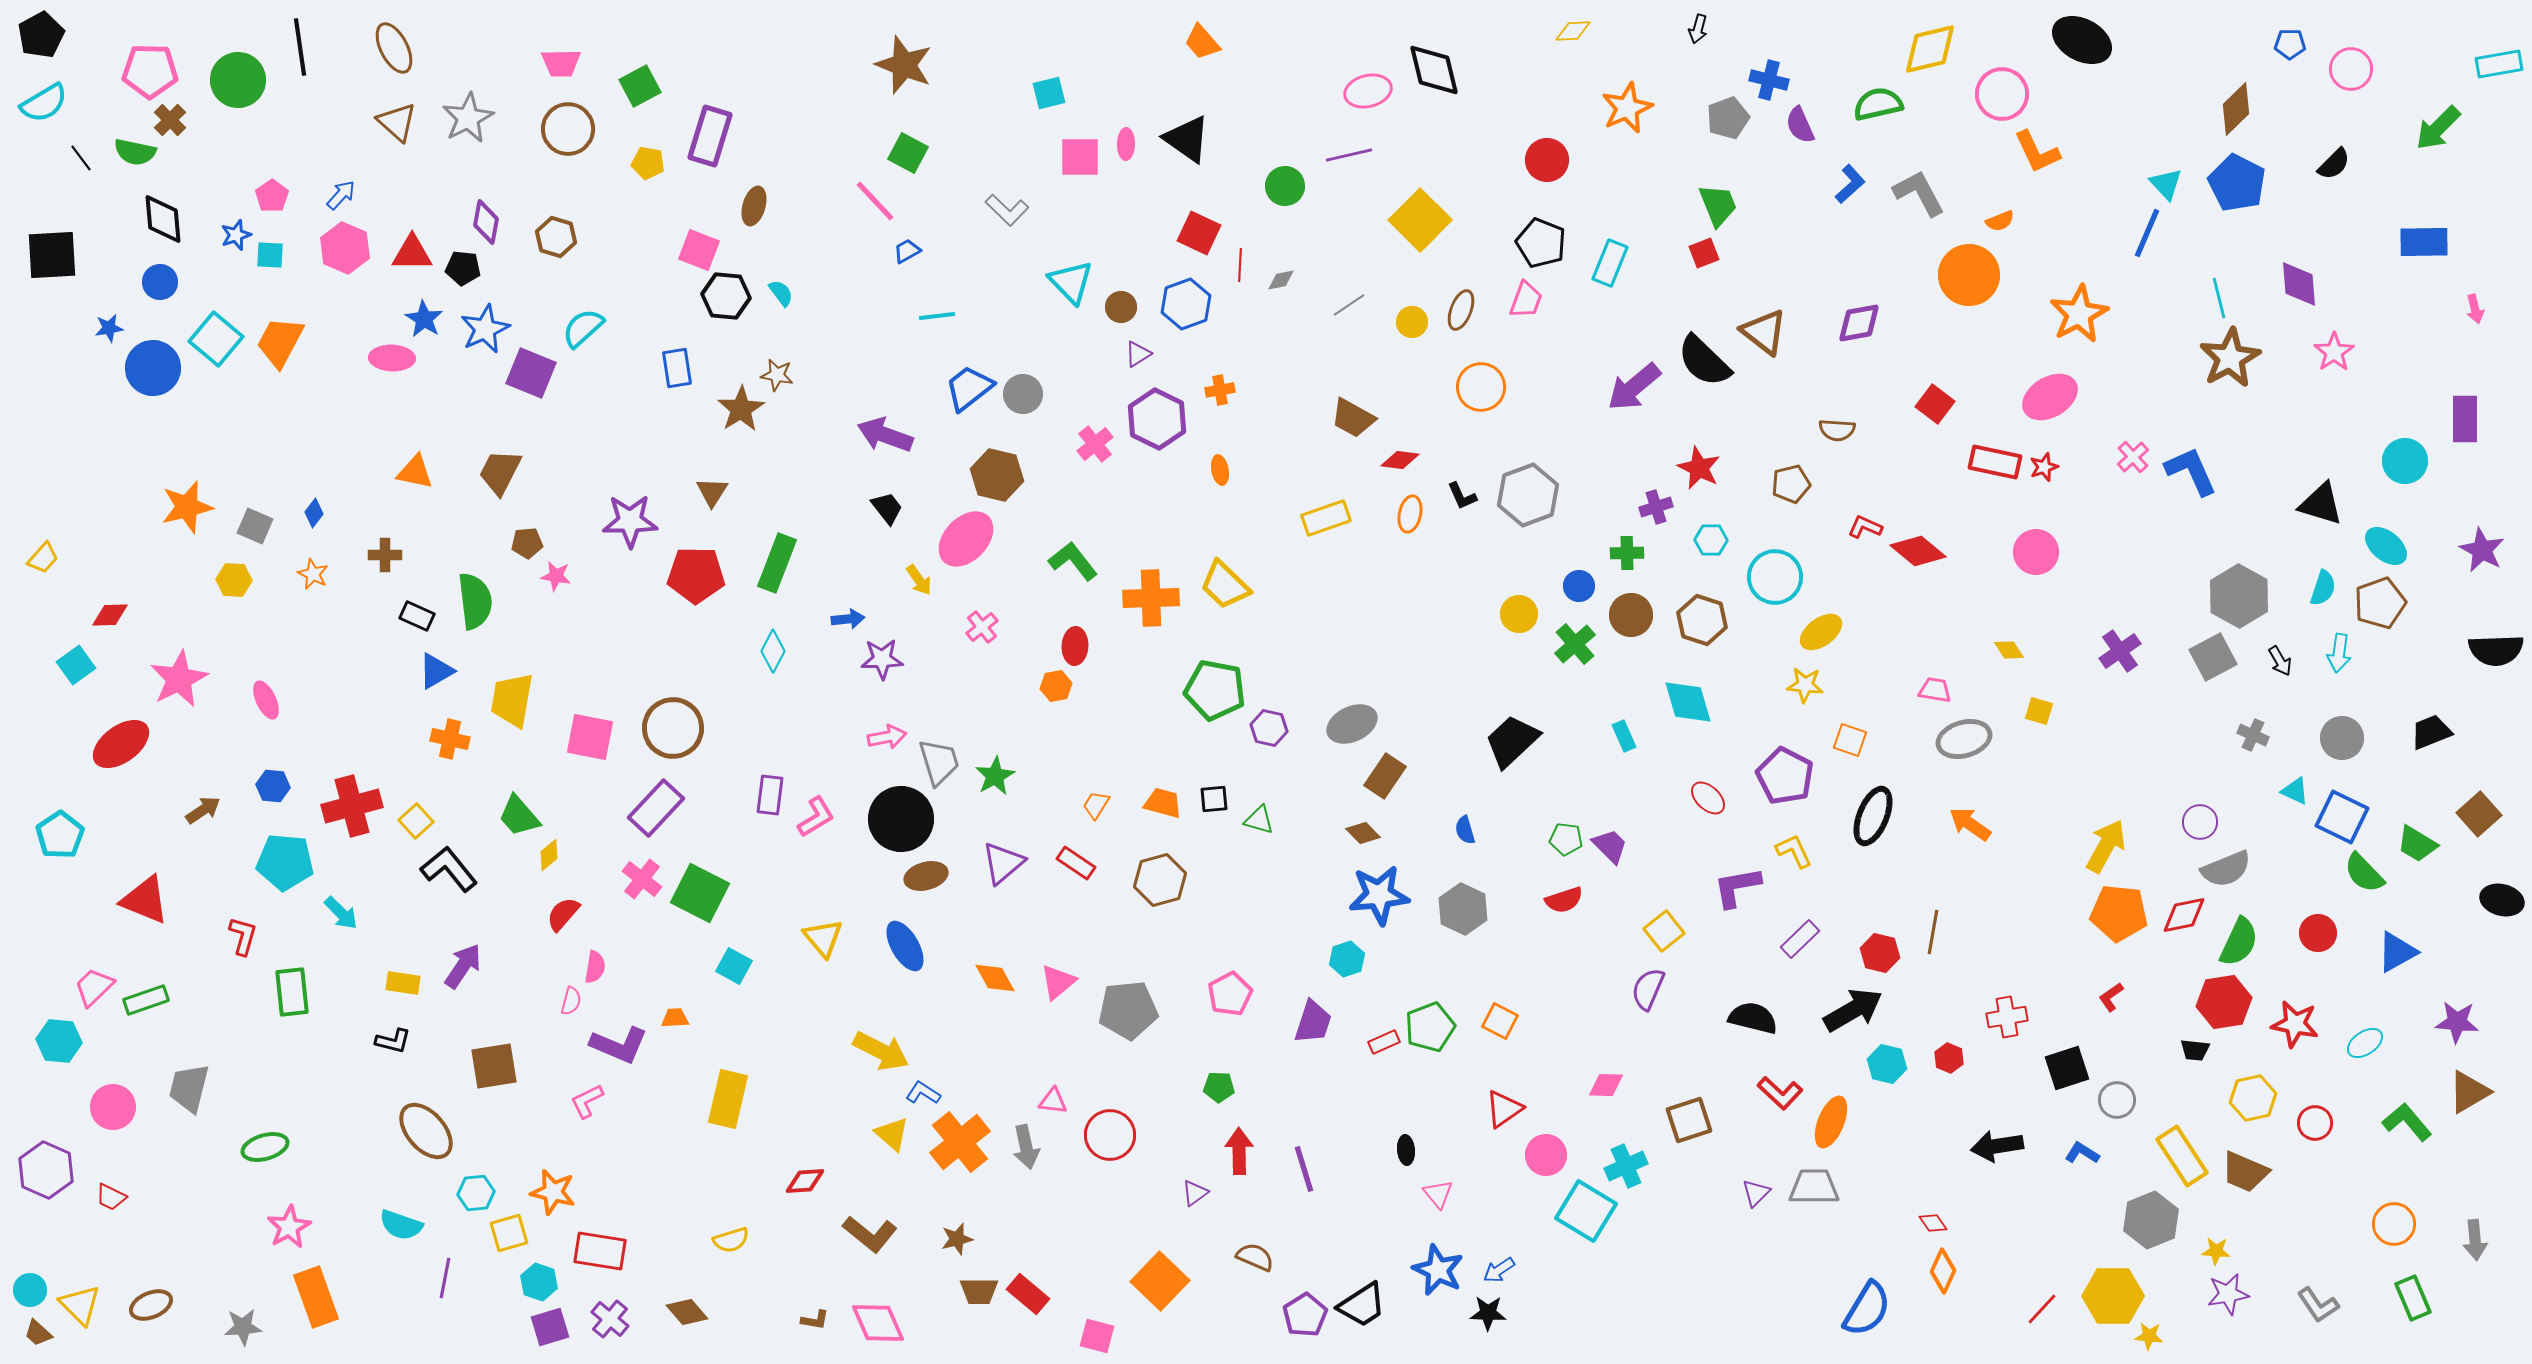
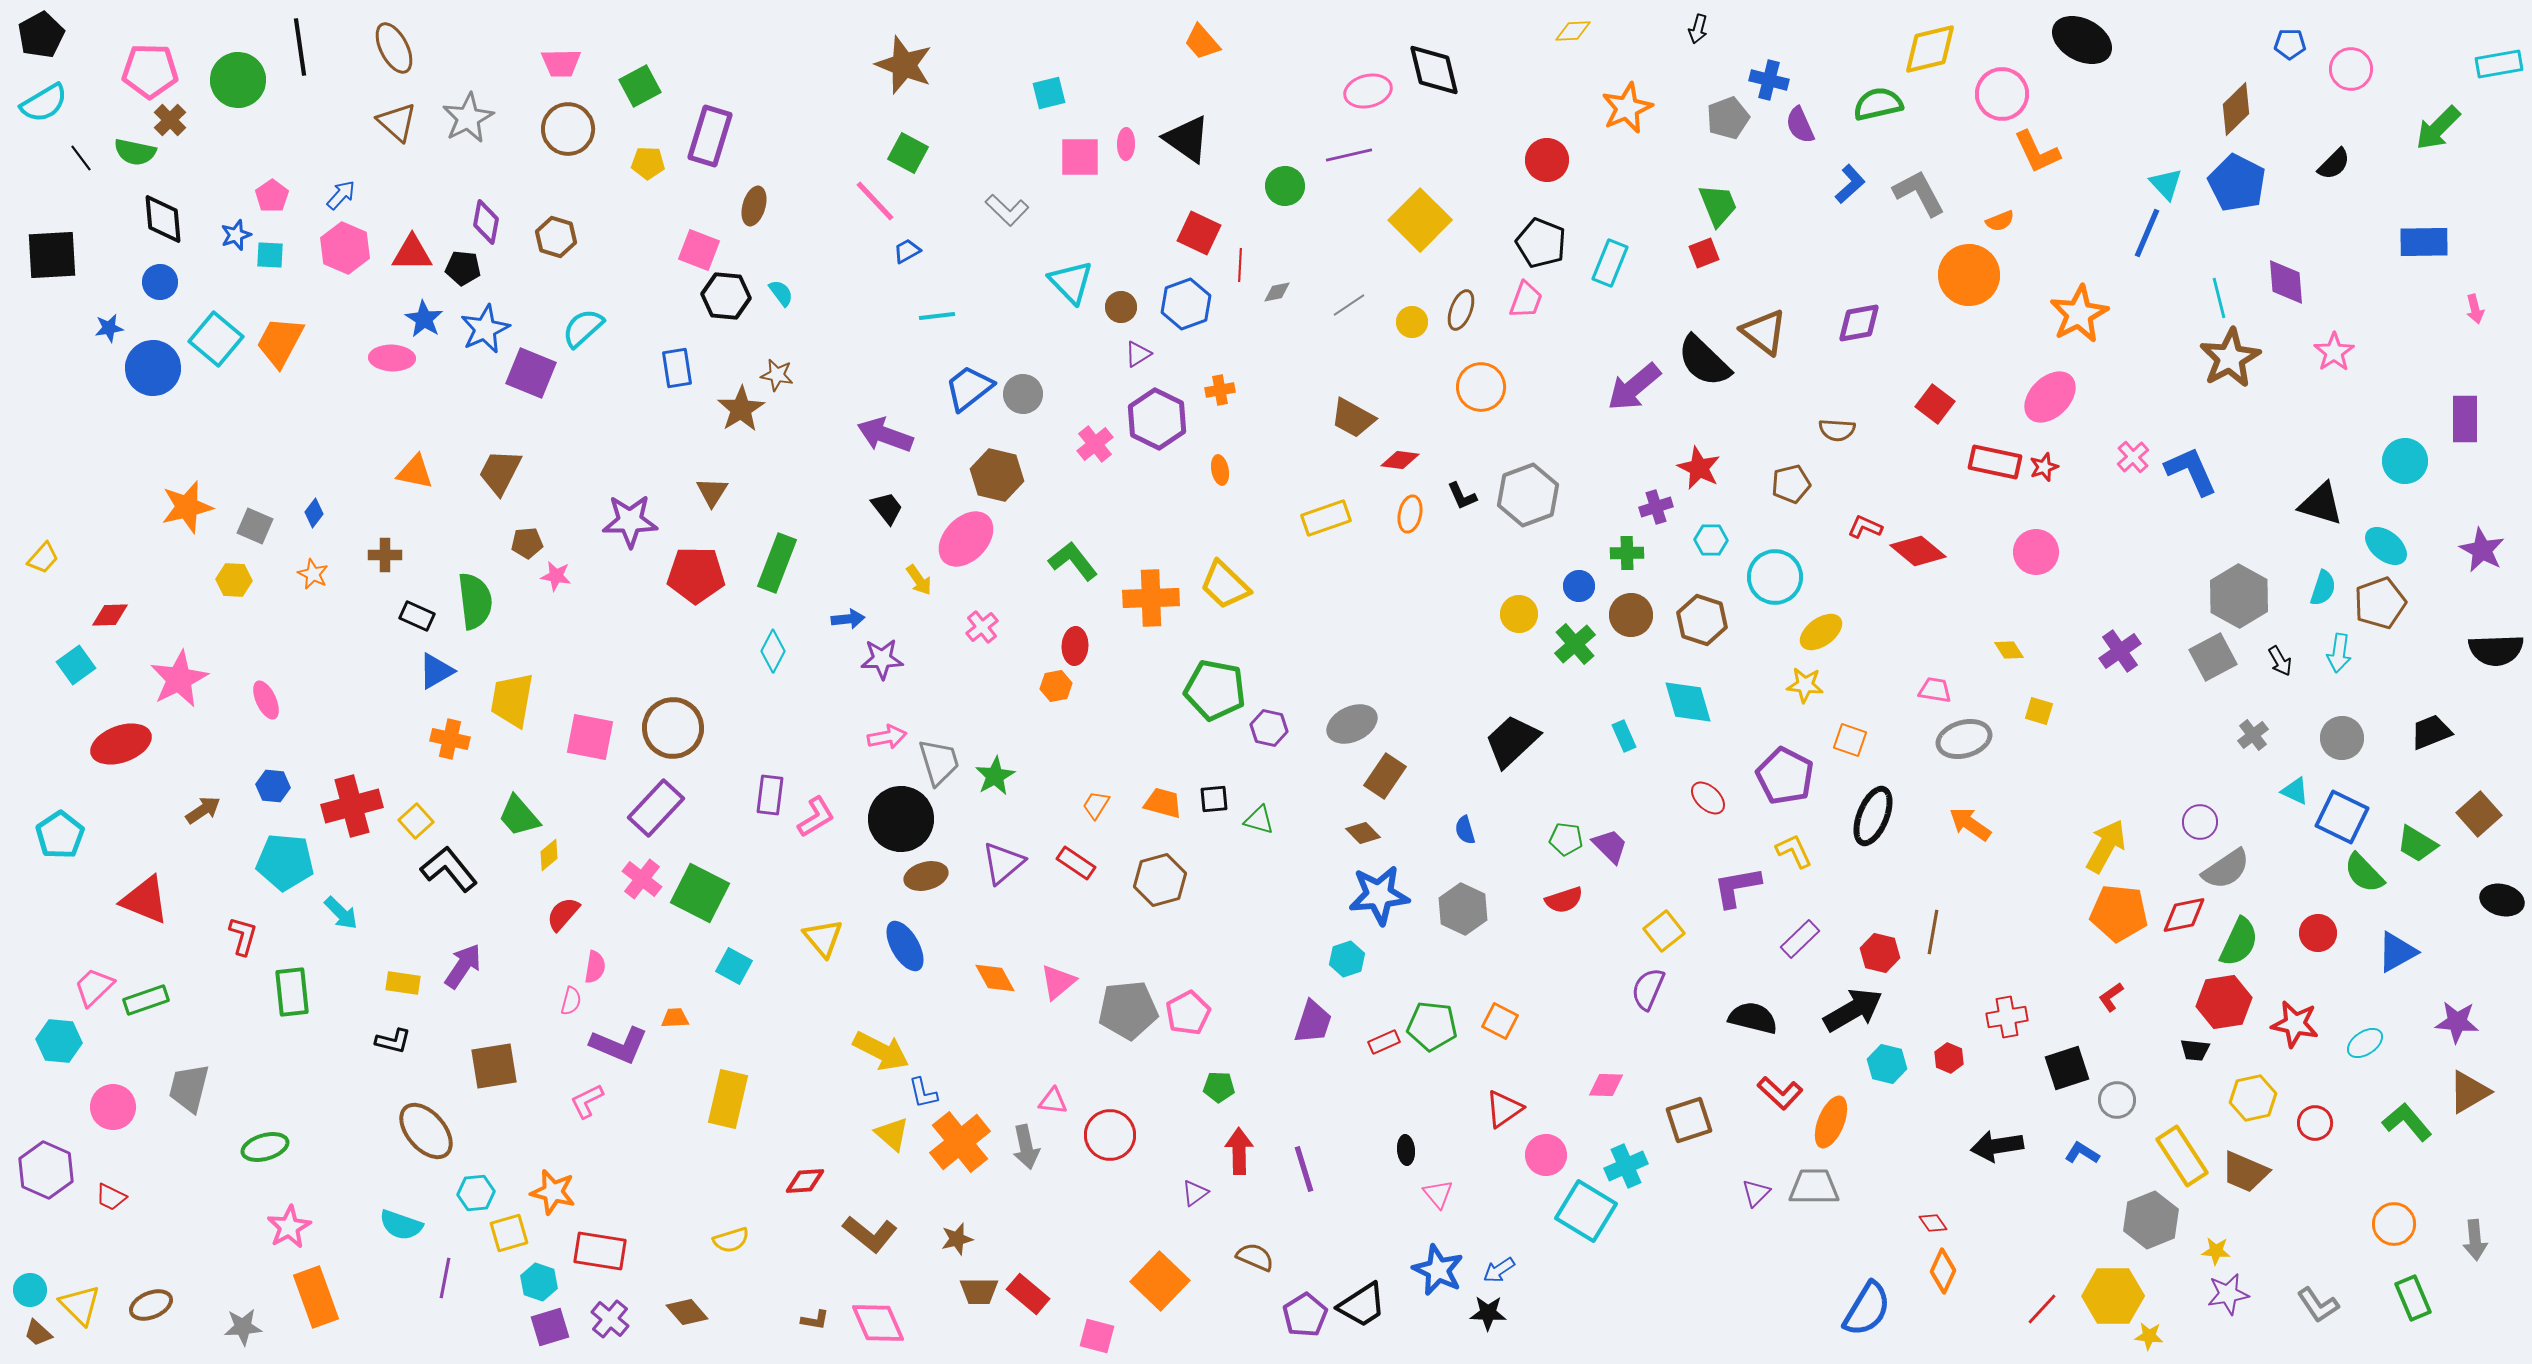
yellow pentagon at (648, 163): rotated 8 degrees counterclockwise
gray diamond at (1281, 280): moved 4 px left, 12 px down
purple diamond at (2299, 284): moved 13 px left, 2 px up
pink ellipse at (2050, 397): rotated 14 degrees counterclockwise
gray cross at (2253, 735): rotated 28 degrees clockwise
red ellipse at (121, 744): rotated 16 degrees clockwise
gray semicircle at (2226, 869): rotated 12 degrees counterclockwise
pink pentagon at (1230, 994): moved 42 px left, 19 px down
green pentagon at (1430, 1027): moved 2 px right, 1 px up; rotated 27 degrees clockwise
blue L-shape at (923, 1093): rotated 136 degrees counterclockwise
